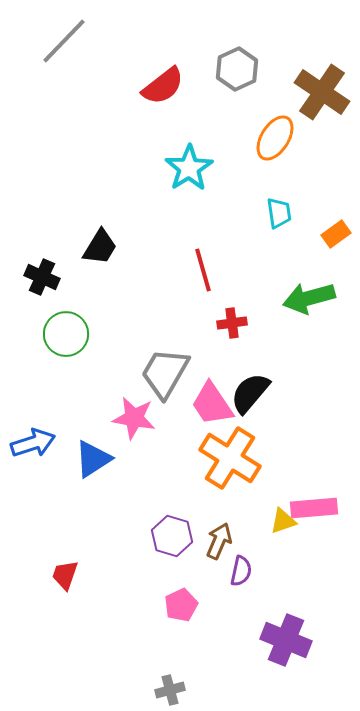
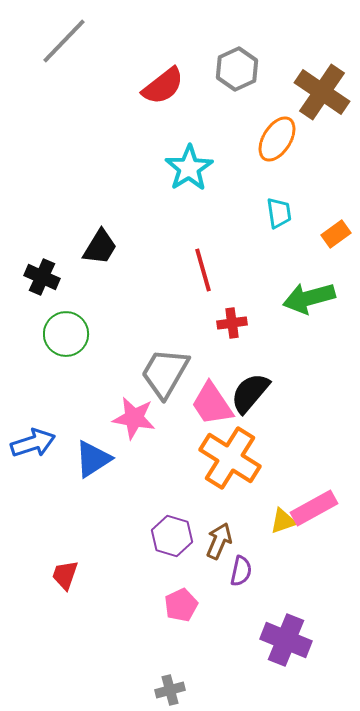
orange ellipse: moved 2 px right, 1 px down
pink rectangle: rotated 24 degrees counterclockwise
